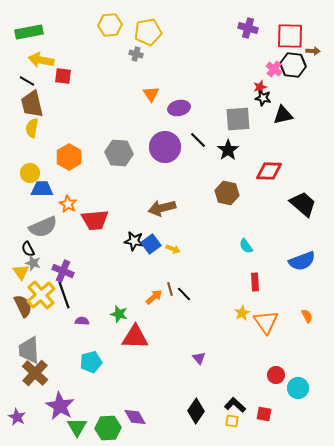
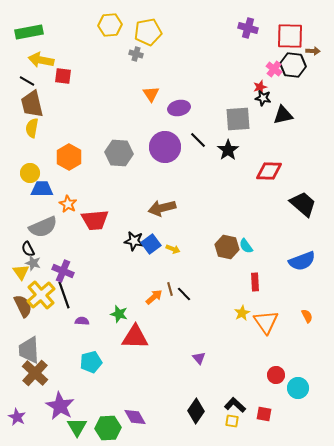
brown hexagon at (227, 193): moved 54 px down
